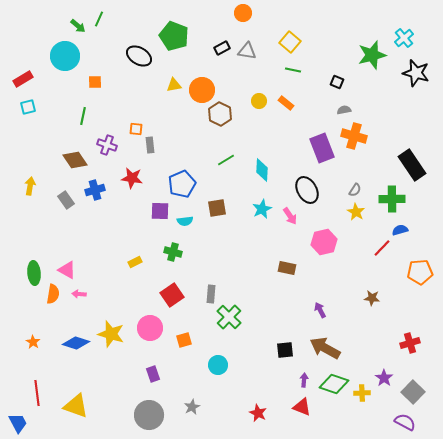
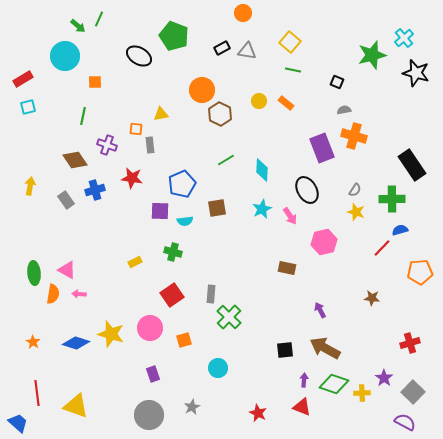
yellow triangle at (174, 85): moved 13 px left, 29 px down
yellow star at (356, 212): rotated 12 degrees counterclockwise
cyan circle at (218, 365): moved 3 px down
blue trapezoid at (18, 423): rotated 20 degrees counterclockwise
